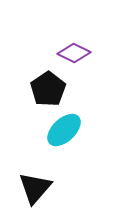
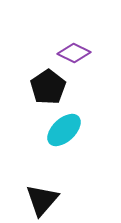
black pentagon: moved 2 px up
black triangle: moved 7 px right, 12 px down
